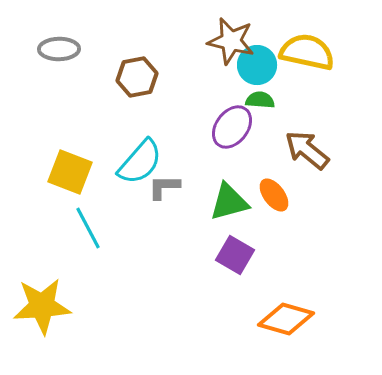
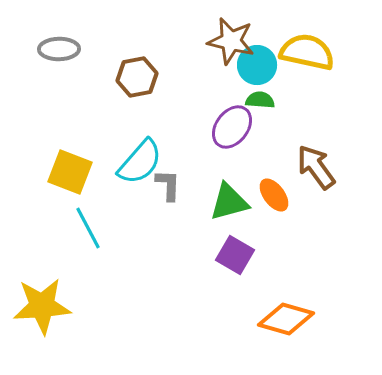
brown arrow: moved 9 px right, 17 px down; rotated 15 degrees clockwise
gray L-shape: moved 4 px right, 2 px up; rotated 92 degrees clockwise
